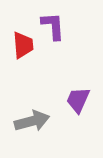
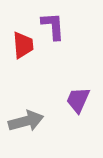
gray arrow: moved 6 px left
